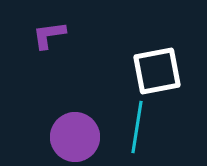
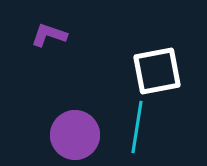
purple L-shape: rotated 27 degrees clockwise
purple circle: moved 2 px up
